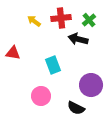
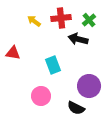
purple circle: moved 2 px left, 1 px down
